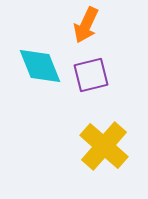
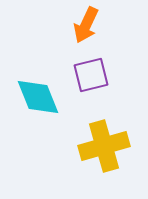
cyan diamond: moved 2 px left, 31 px down
yellow cross: rotated 33 degrees clockwise
